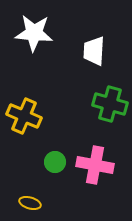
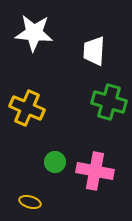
green cross: moved 1 px left, 2 px up
yellow cross: moved 3 px right, 8 px up
pink cross: moved 6 px down
yellow ellipse: moved 1 px up
